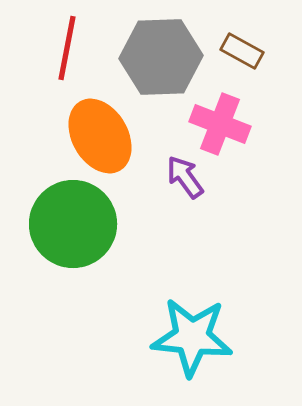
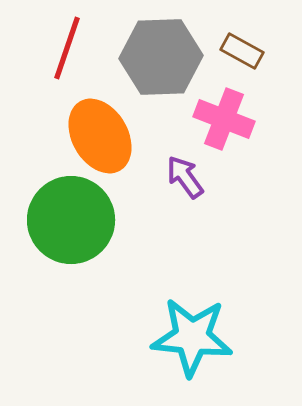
red line: rotated 8 degrees clockwise
pink cross: moved 4 px right, 5 px up
green circle: moved 2 px left, 4 px up
